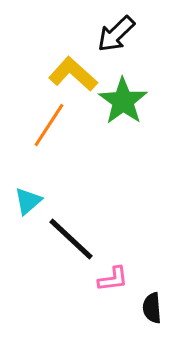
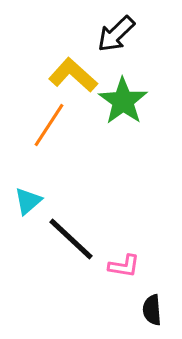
yellow L-shape: moved 1 px down
pink L-shape: moved 11 px right, 13 px up; rotated 16 degrees clockwise
black semicircle: moved 2 px down
